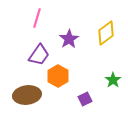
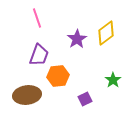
pink line: rotated 36 degrees counterclockwise
purple star: moved 8 px right
purple trapezoid: rotated 15 degrees counterclockwise
orange hexagon: rotated 25 degrees clockwise
